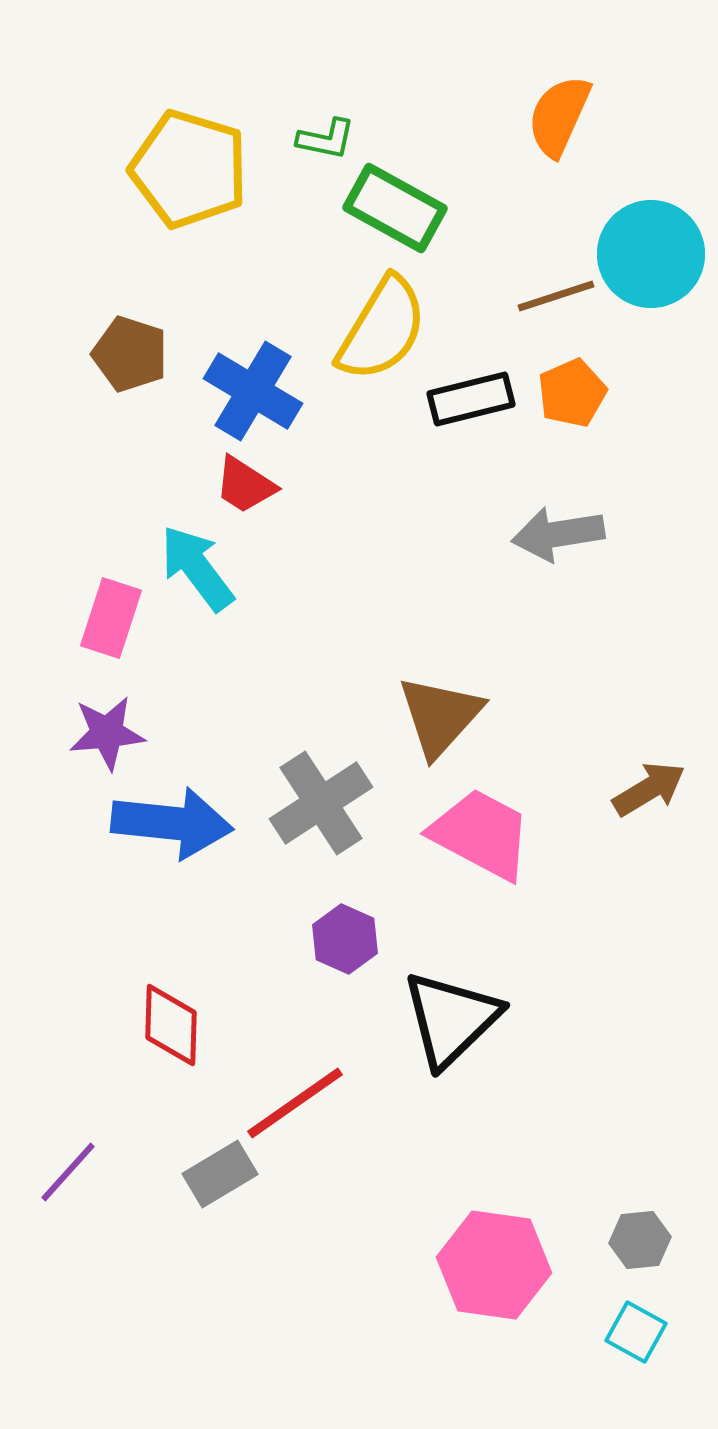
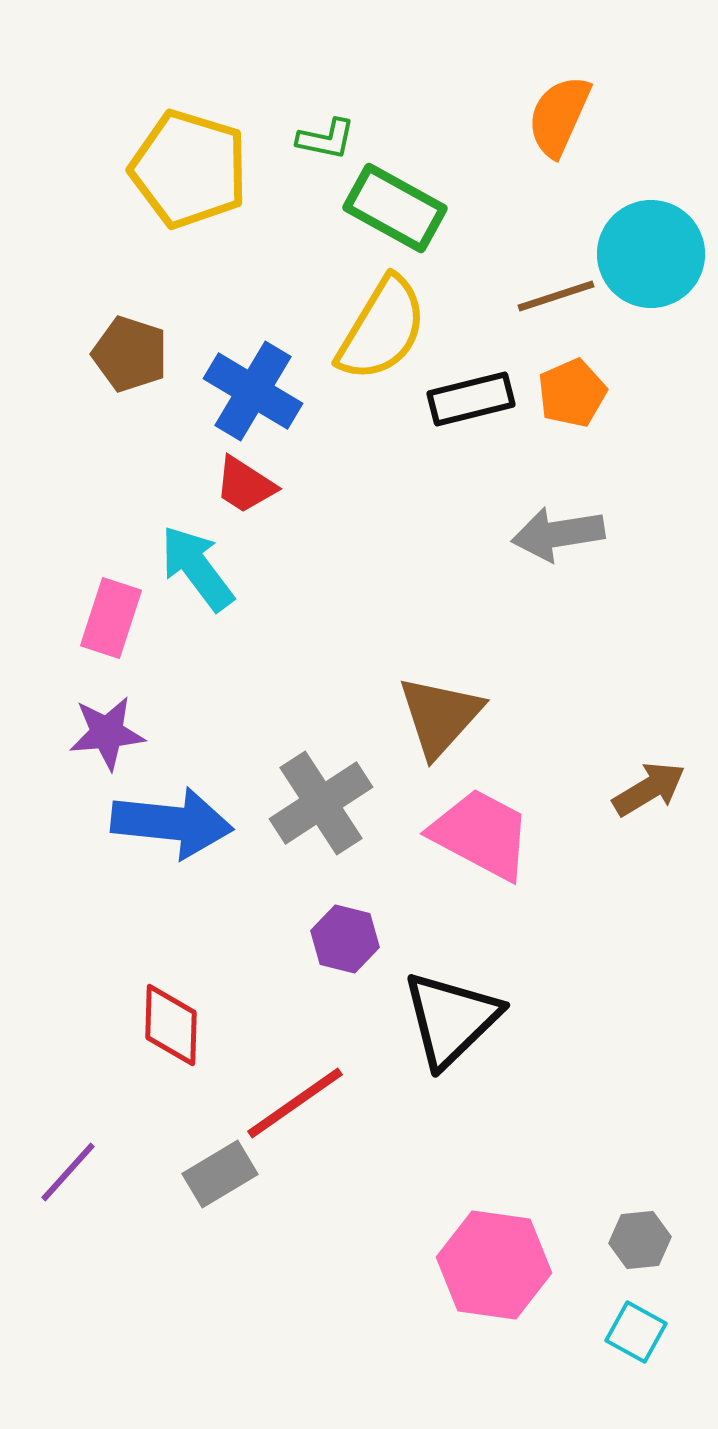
purple hexagon: rotated 10 degrees counterclockwise
